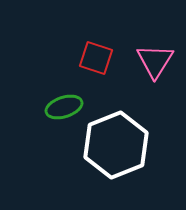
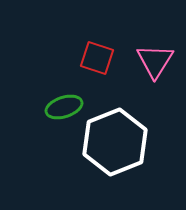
red square: moved 1 px right
white hexagon: moved 1 px left, 3 px up
